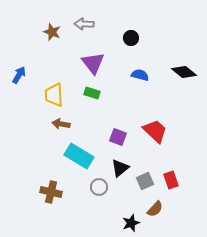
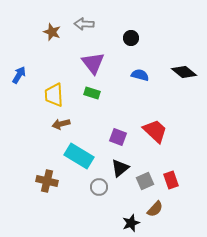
brown arrow: rotated 24 degrees counterclockwise
brown cross: moved 4 px left, 11 px up
